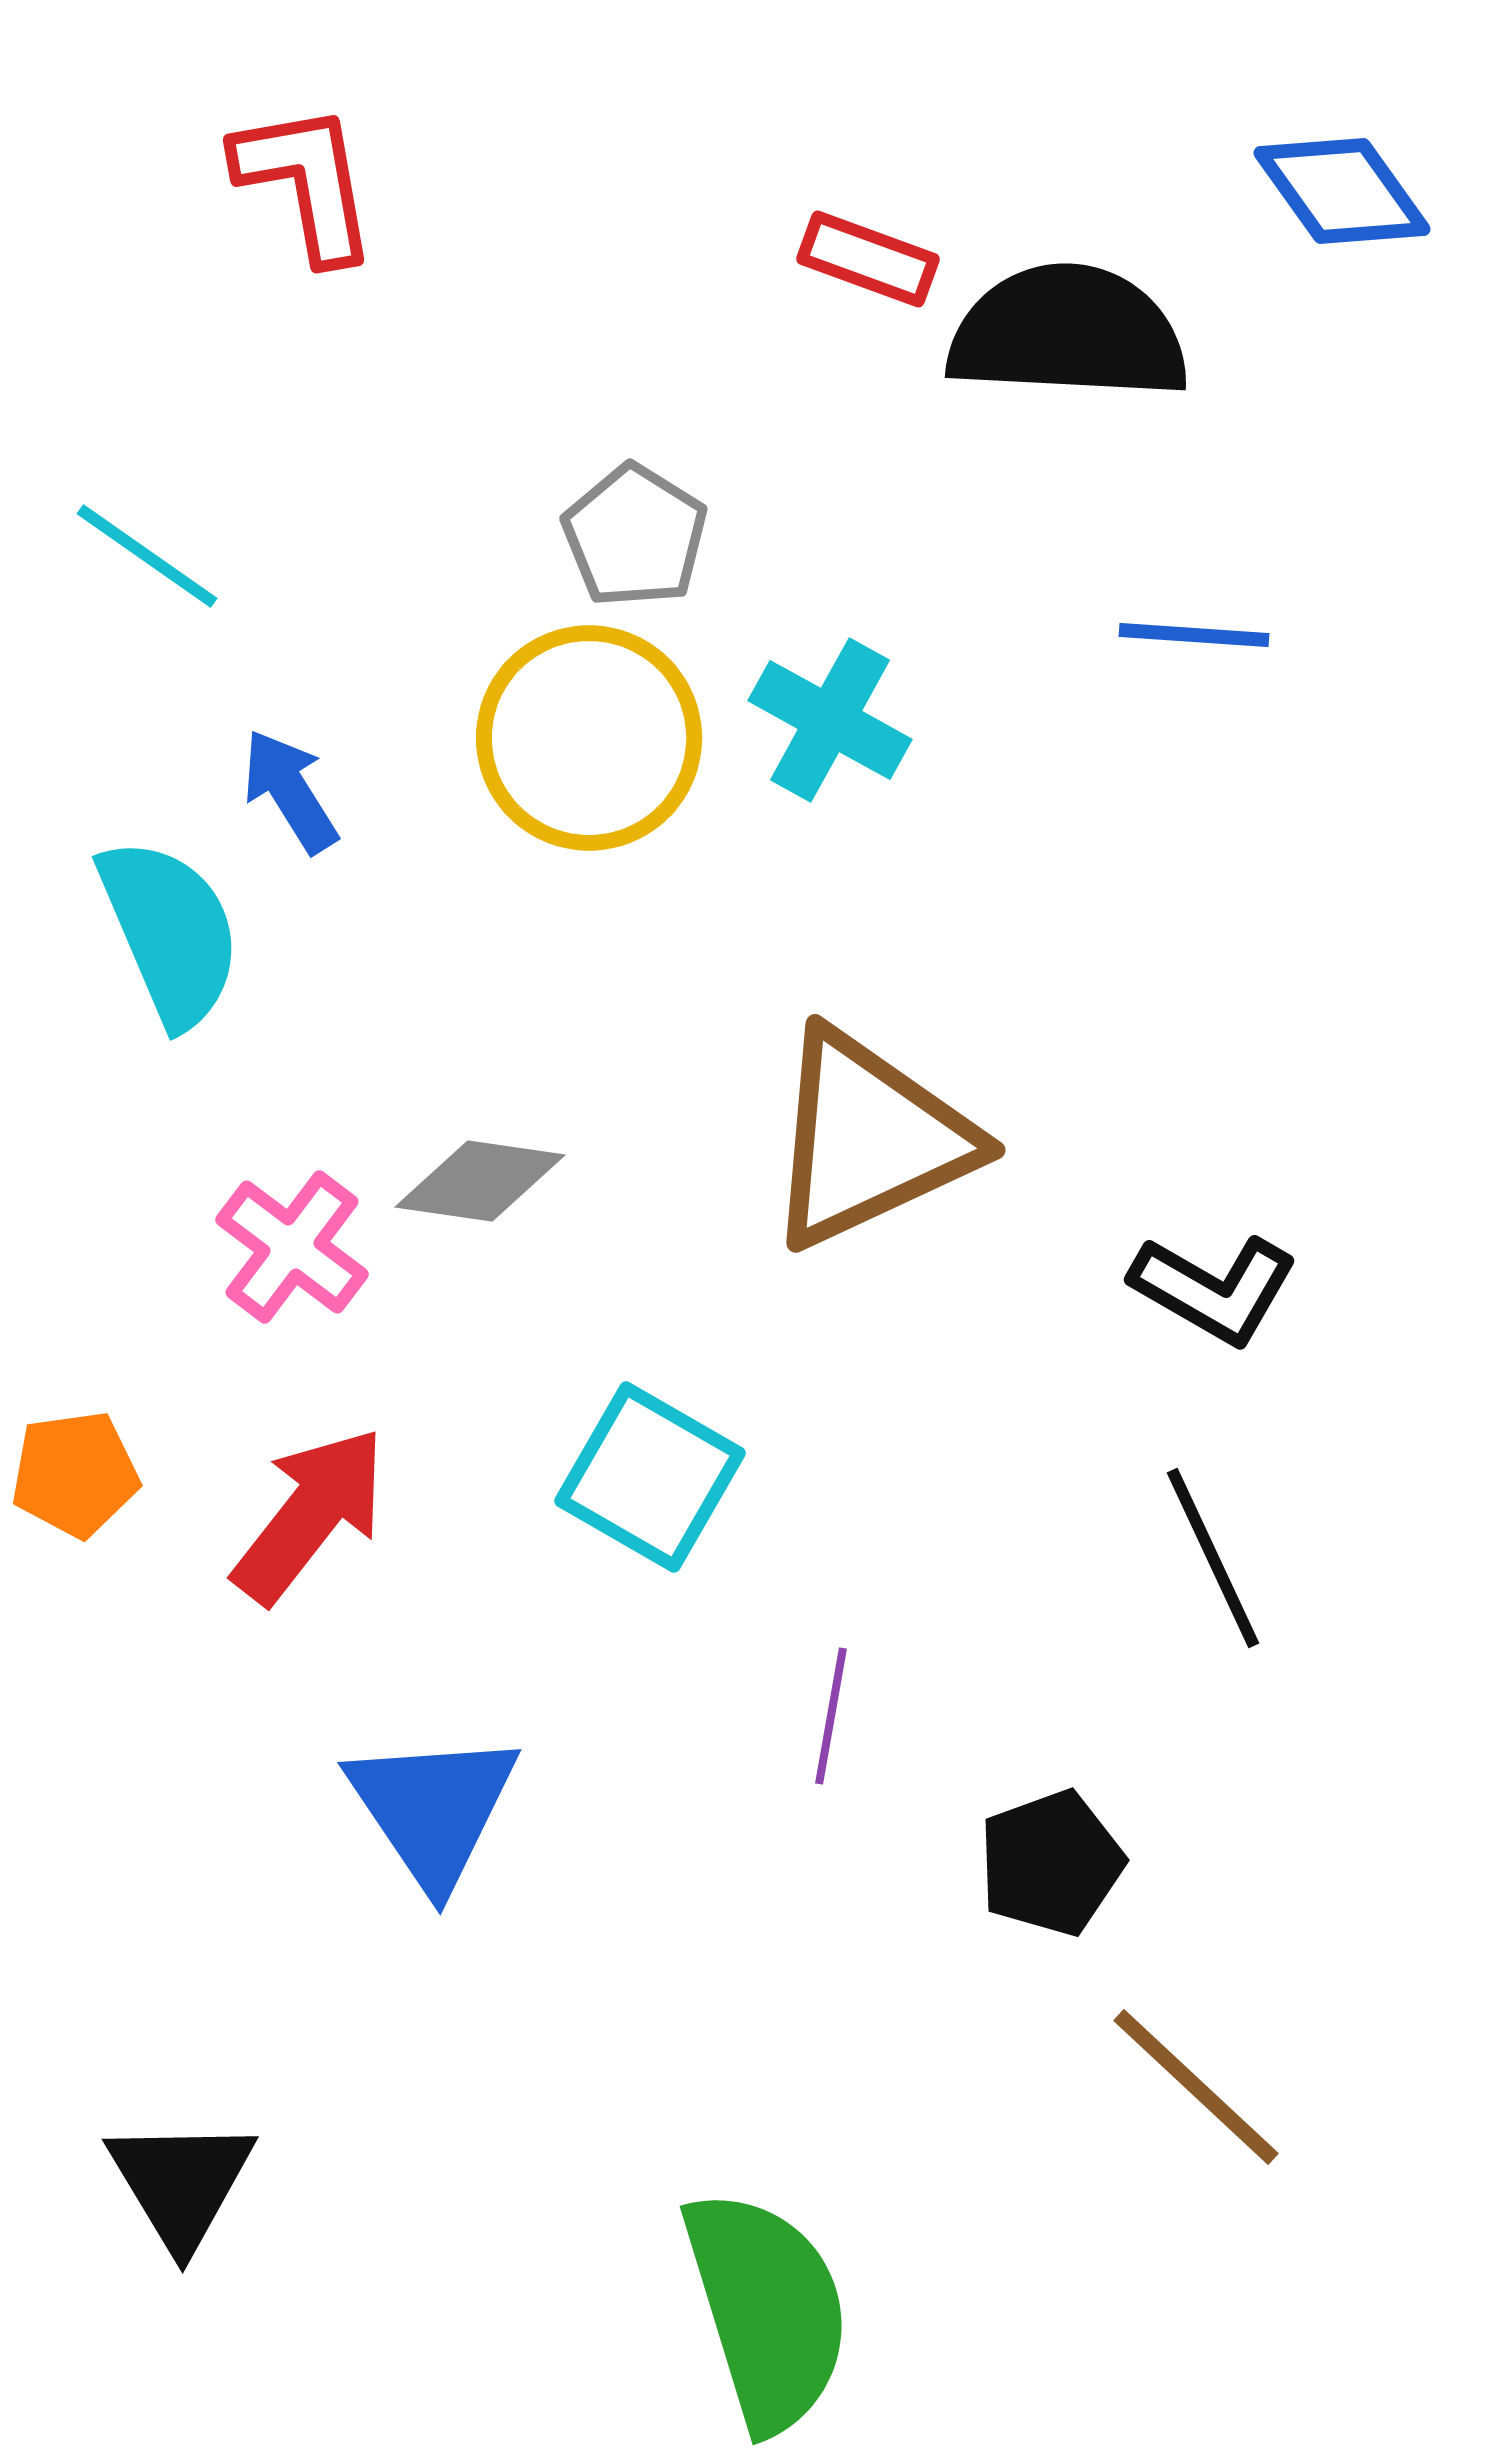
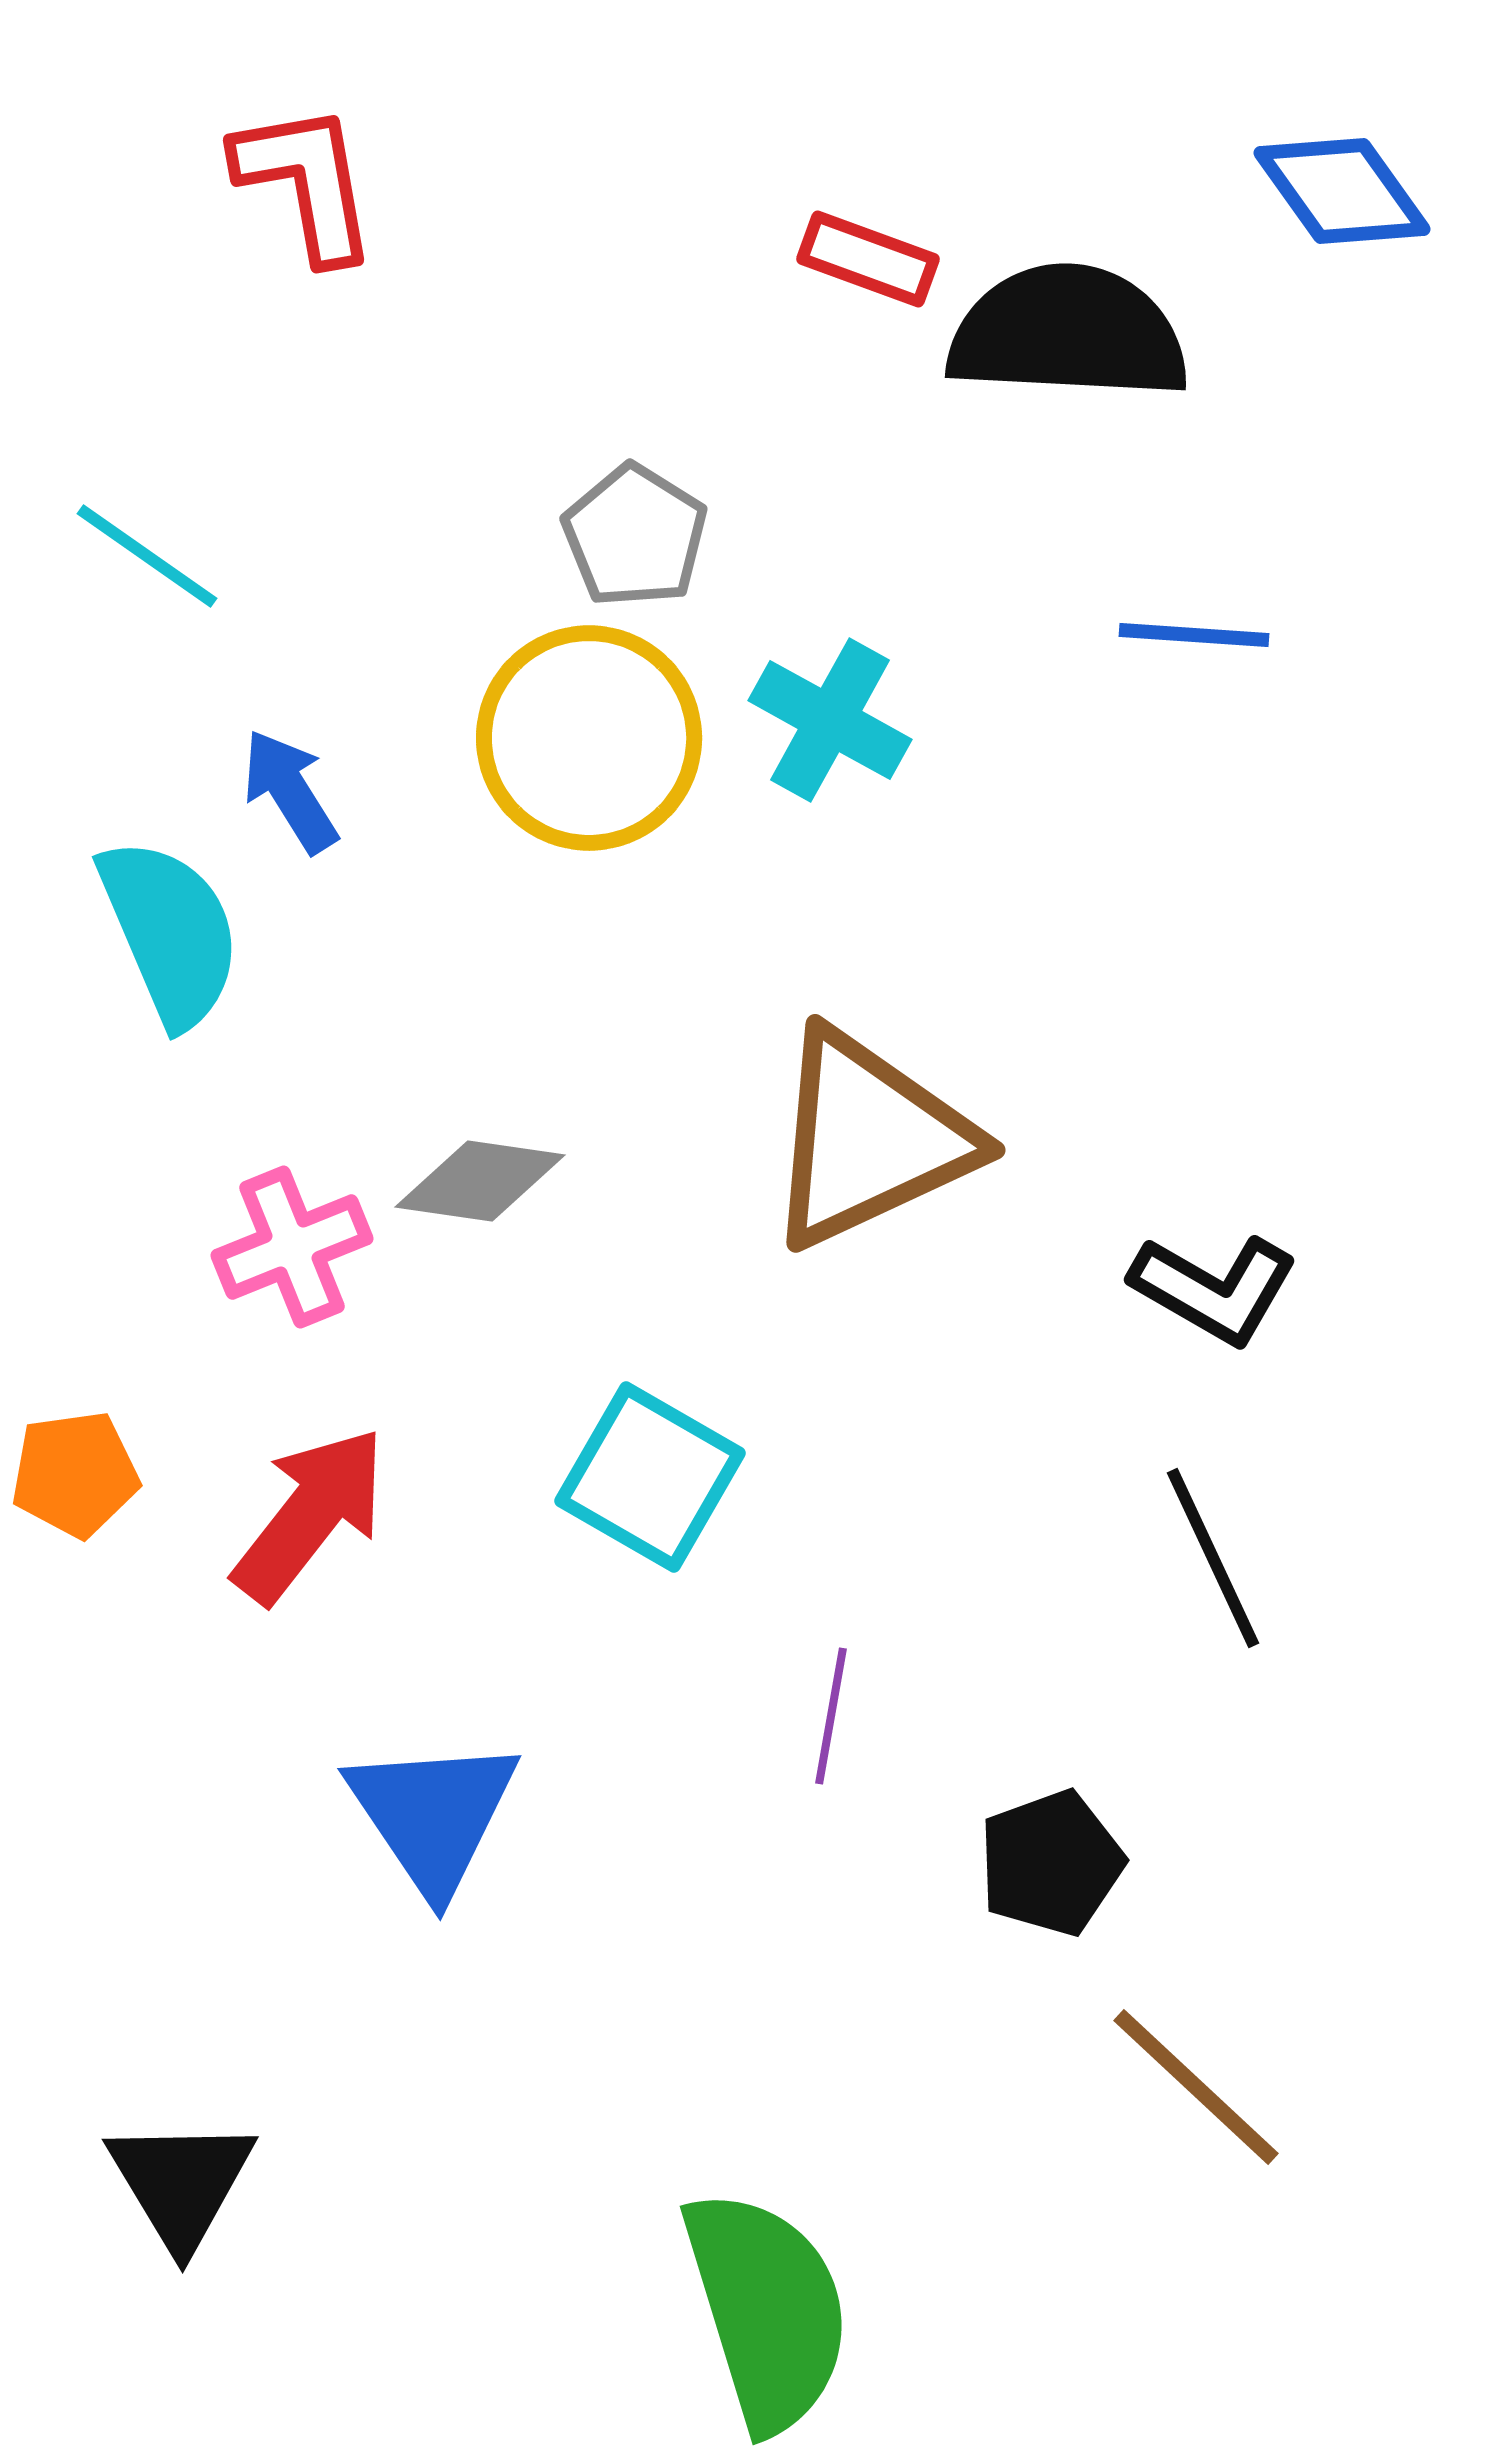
pink cross: rotated 31 degrees clockwise
blue triangle: moved 6 px down
